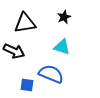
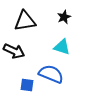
black triangle: moved 2 px up
